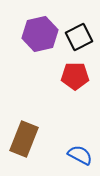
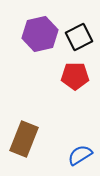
blue semicircle: rotated 60 degrees counterclockwise
